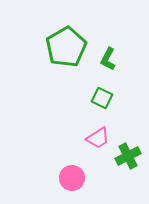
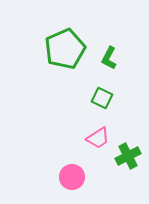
green pentagon: moved 1 px left, 2 px down; rotated 6 degrees clockwise
green L-shape: moved 1 px right, 1 px up
pink circle: moved 1 px up
